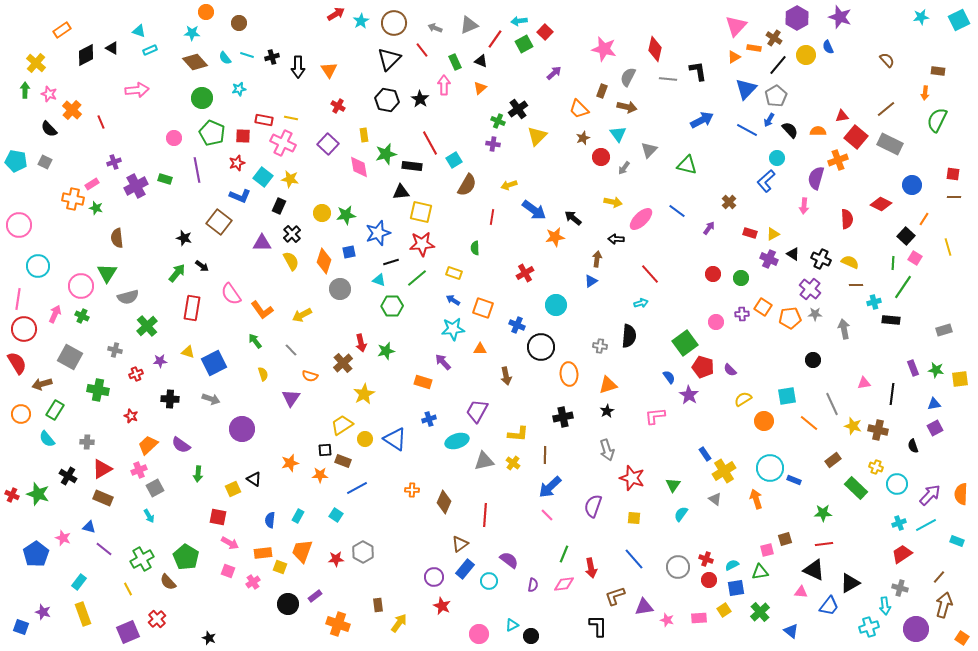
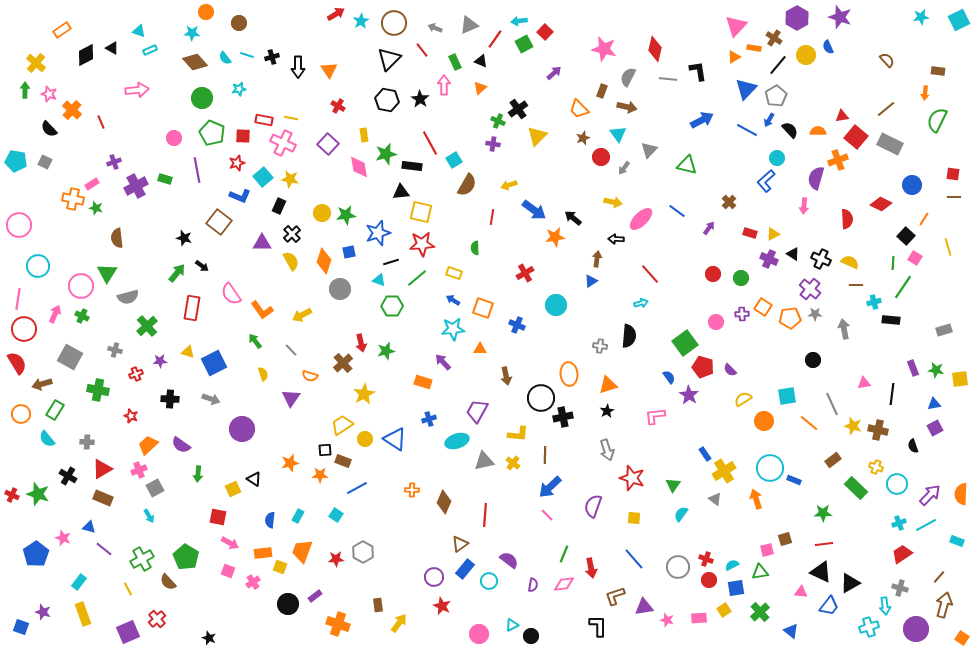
cyan square at (263, 177): rotated 12 degrees clockwise
black circle at (541, 347): moved 51 px down
black triangle at (814, 570): moved 7 px right, 2 px down
